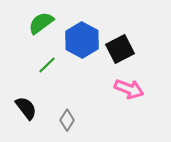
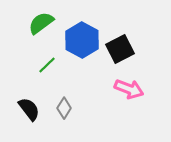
black semicircle: moved 3 px right, 1 px down
gray diamond: moved 3 px left, 12 px up
